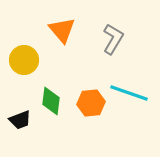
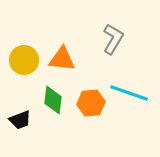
orange triangle: moved 29 px down; rotated 44 degrees counterclockwise
green diamond: moved 2 px right, 1 px up
